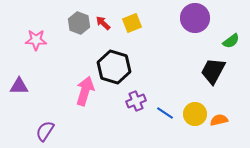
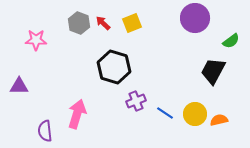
pink arrow: moved 8 px left, 23 px down
purple semicircle: rotated 40 degrees counterclockwise
